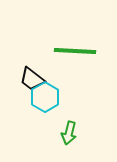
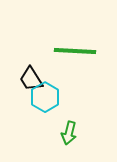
black trapezoid: moved 1 px left; rotated 20 degrees clockwise
